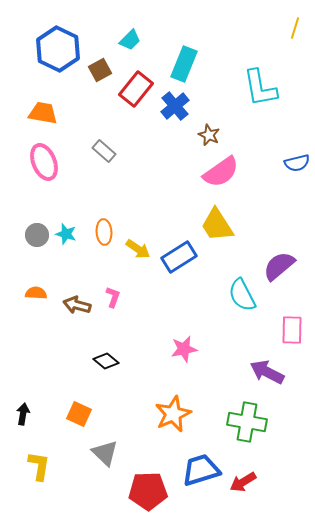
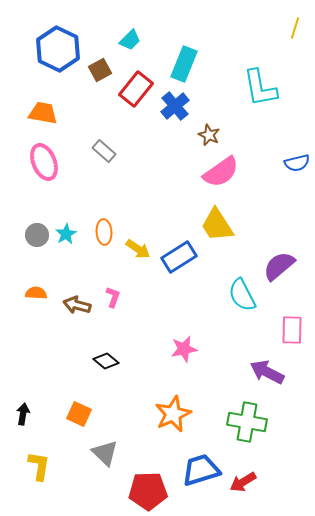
cyan star: rotated 25 degrees clockwise
